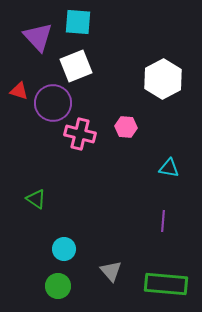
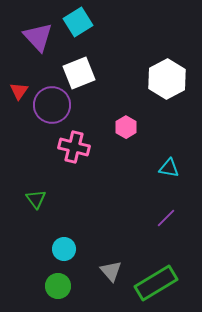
cyan square: rotated 36 degrees counterclockwise
white square: moved 3 px right, 7 px down
white hexagon: moved 4 px right
red triangle: rotated 48 degrees clockwise
purple circle: moved 1 px left, 2 px down
pink hexagon: rotated 25 degrees clockwise
pink cross: moved 6 px left, 13 px down
green triangle: rotated 20 degrees clockwise
purple line: moved 3 px right, 3 px up; rotated 40 degrees clockwise
green rectangle: moved 10 px left, 1 px up; rotated 36 degrees counterclockwise
